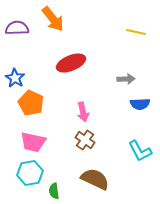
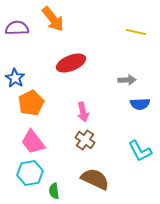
gray arrow: moved 1 px right, 1 px down
orange pentagon: rotated 20 degrees clockwise
pink trapezoid: rotated 40 degrees clockwise
